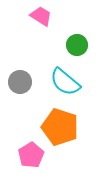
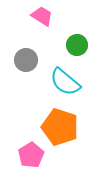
pink trapezoid: moved 1 px right
gray circle: moved 6 px right, 22 px up
